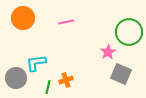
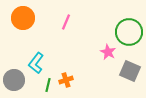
pink line: rotated 56 degrees counterclockwise
pink star: rotated 14 degrees counterclockwise
cyan L-shape: rotated 45 degrees counterclockwise
gray square: moved 9 px right, 3 px up
gray circle: moved 2 px left, 2 px down
green line: moved 2 px up
